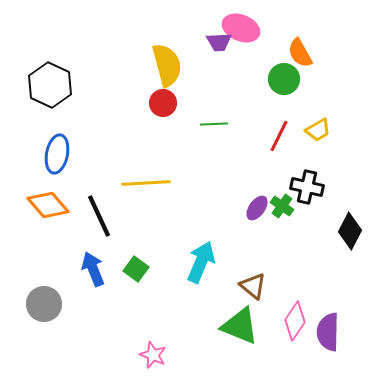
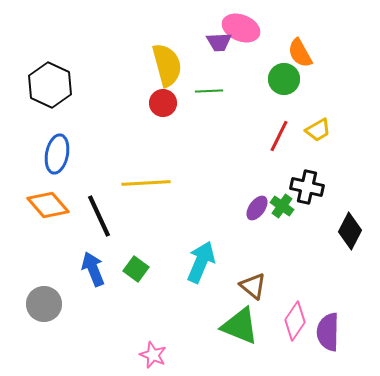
green line: moved 5 px left, 33 px up
